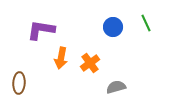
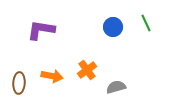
orange arrow: moved 9 px left, 18 px down; rotated 90 degrees counterclockwise
orange cross: moved 3 px left, 7 px down
